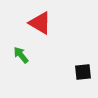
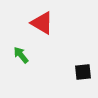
red triangle: moved 2 px right
